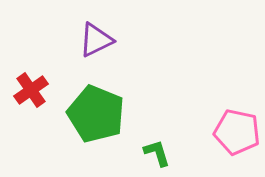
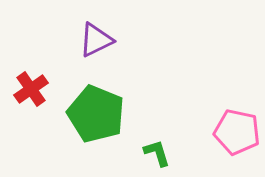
red cross: moved 1 px up
